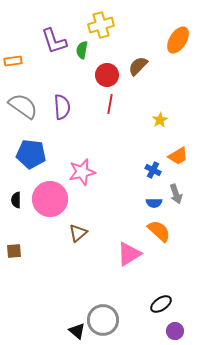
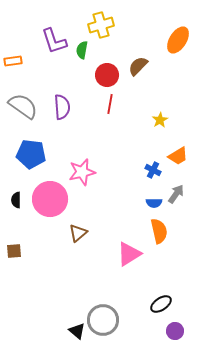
gray arrow: rotated 126 degrees counterclockwise
orange semicircle: rotated 35 degrees clockwise
